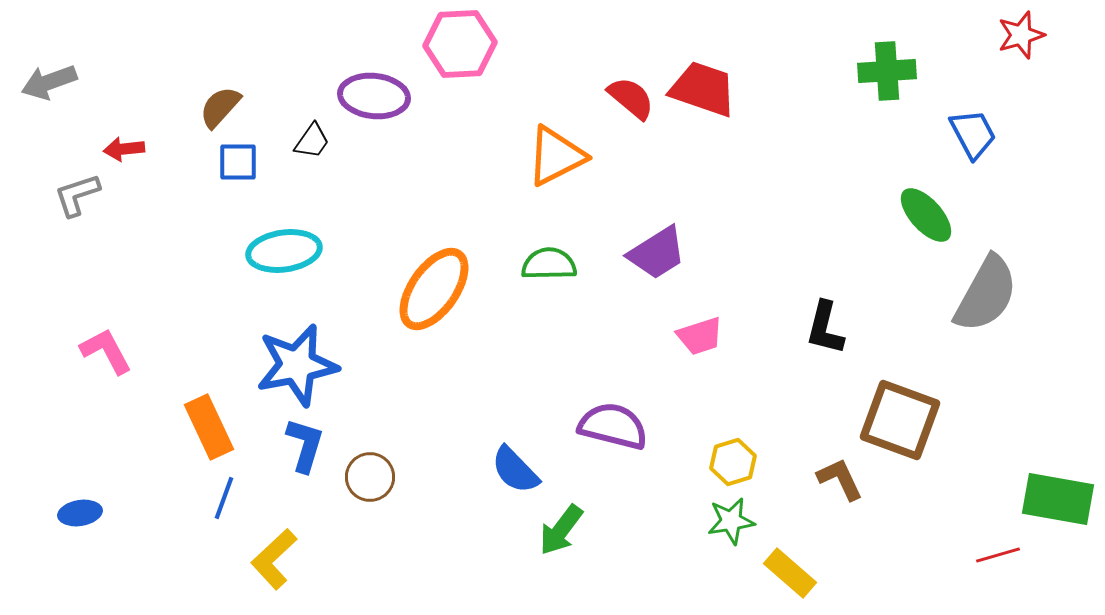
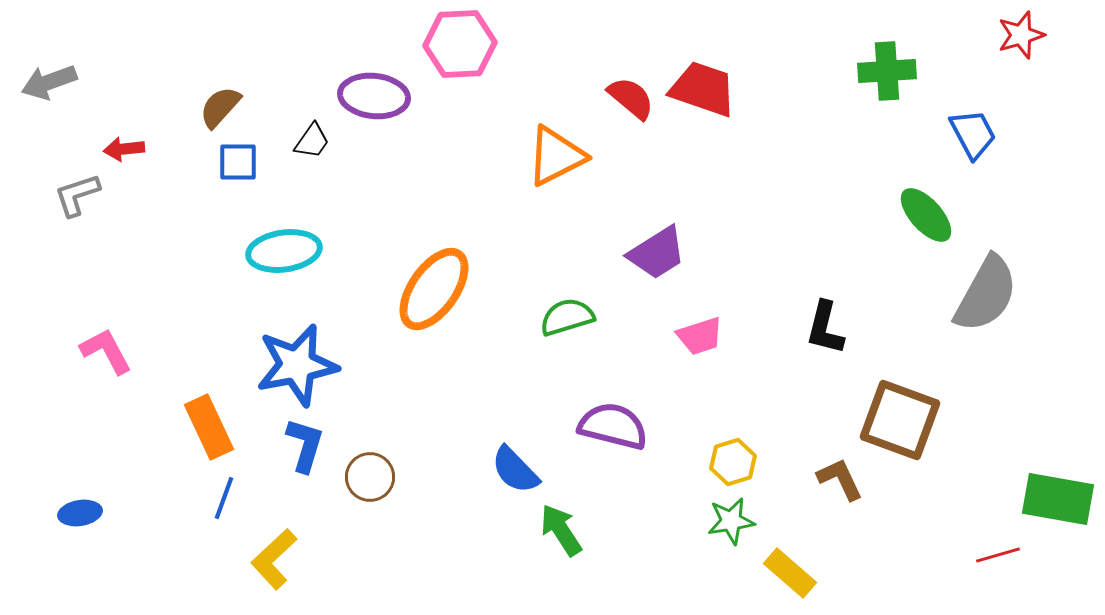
green semicircle: moved 18 px right, 53 px down; rotated 16 degrees counterclockwise
green arrow: rotated 110 degrees clockwise
